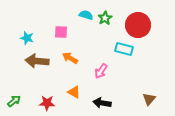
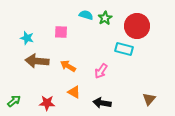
red circle: moved 1 px left, 1 px down
orange arrow: moved 2 px left, 8 px down
